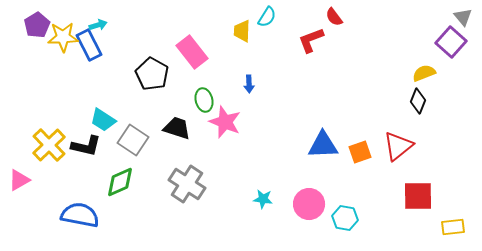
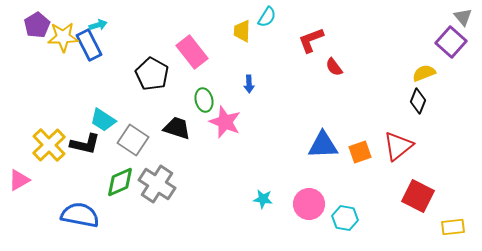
red semicircle: moved 50 px down
black L-shape: moved 1 px left, 2 px up
gray cross: moved 30 px left
red square: rotated 28 degrees clockwise
